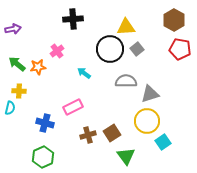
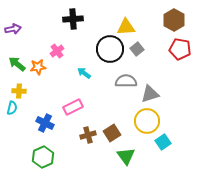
cyan semicircle: moved 2 px right
blue cross: rotated 12 degrees clockwise
